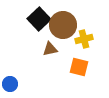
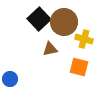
brown circle: moved 1 px right, 3 px up
yellow cross: rotated 30 degrees clockwise
blue circle: moved 5 px up
